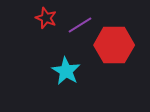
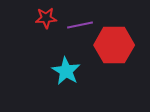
red star: rotated 25 degrees counterclockwise
purple line: rotated 20 degrees clockwise
